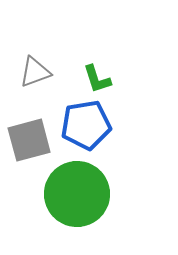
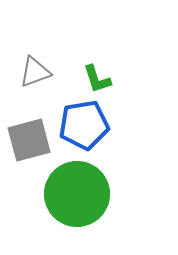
blue pentagon: moved 2 px left
